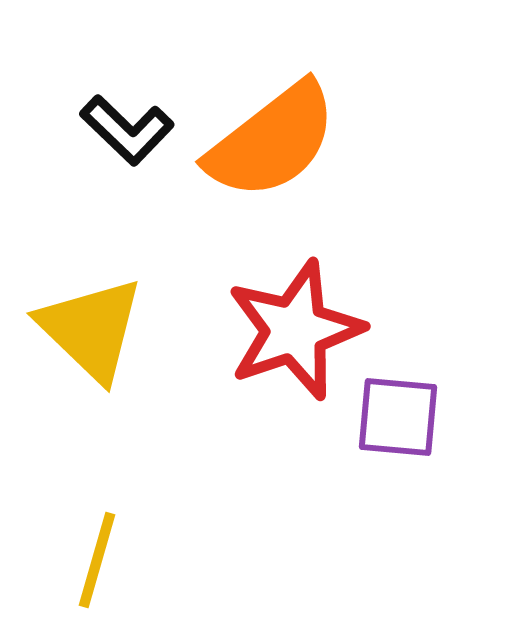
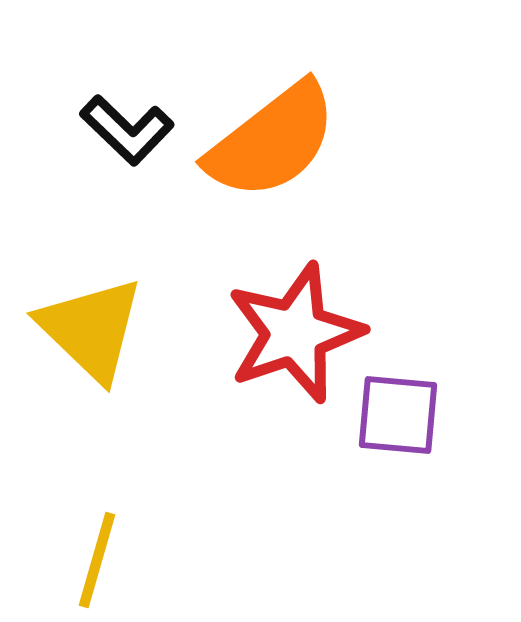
red star: moved 3 px down
purple square: moved 2 px up
